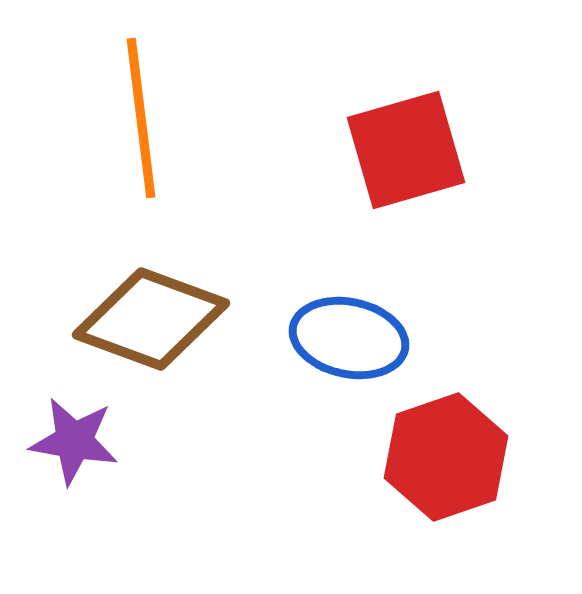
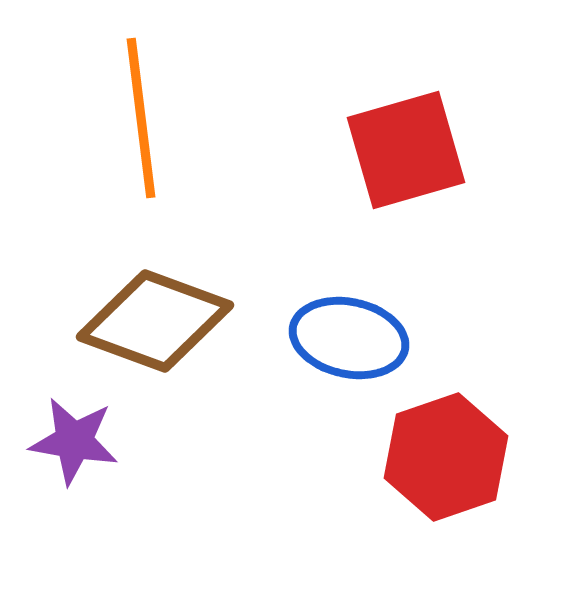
brown diamond: moved 4 px right, 2 px down
